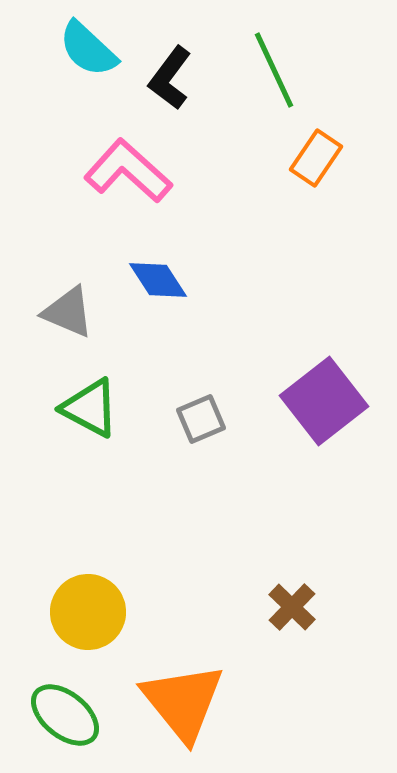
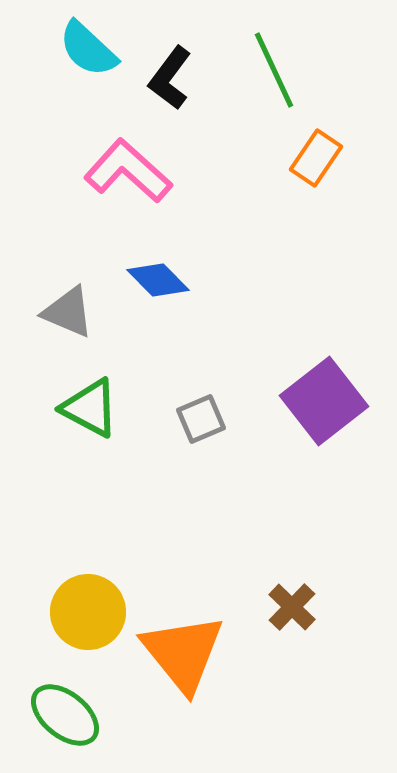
blue diamond: rotated 12 degrees counterclockwise
orange triangle: moved 49 px up
